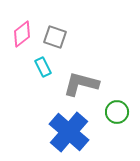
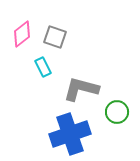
gray L-shape: moved 5 px down
blue cross: moved 1 px right, 2 px down; rotated 30 degrees clockwise
